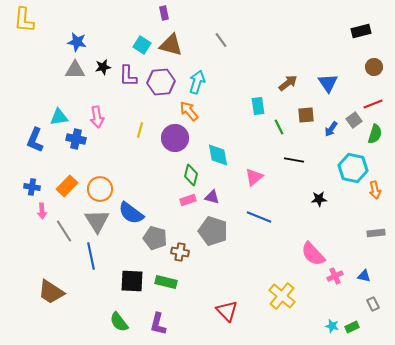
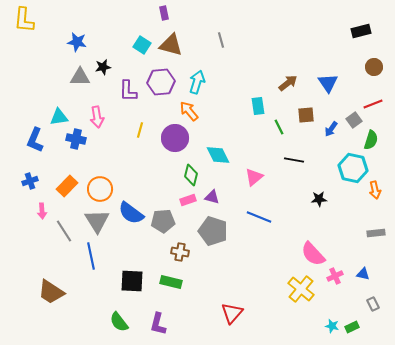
gray line at (221, 40): rotated 21 degrees clockwise
gray triangle at (75, 70): moved 5 px right, 7 px down
purple L-shape at (128, 76): moved 15 px down
green semicircle at (375, 134): moved 4 px left, 6 px down
cyan diamond at (218, 155): rotated 15 degrees counterclockwise
blue cross at (32, 187): moved 2 px left, 6 px up; rotated 28 degrees counterclockwise
gray pentagon at (155, 238): moved 8 px right, 17 px up; rotated 20 degrees counterclockwise
blue triangle at (364, 276): moved 1 px left, 2 px up
green rectangle at (166, 282): moved 5 px right
yellow cross at (282, 296): moved 19 px right, 7 px up
red triangle at (227, 311): moved 5 px right, 2 px down; rotated 25 degrees clockwise
